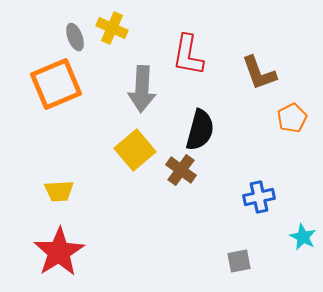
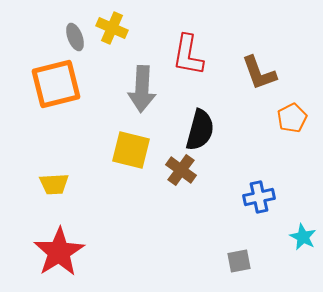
orange square: rotated 9 degrees clockwise
yellow square: moved 4 px left; rotated 36 degrees counterclockwise
yellow trapezoid: moved 5 px left, 7 px up
